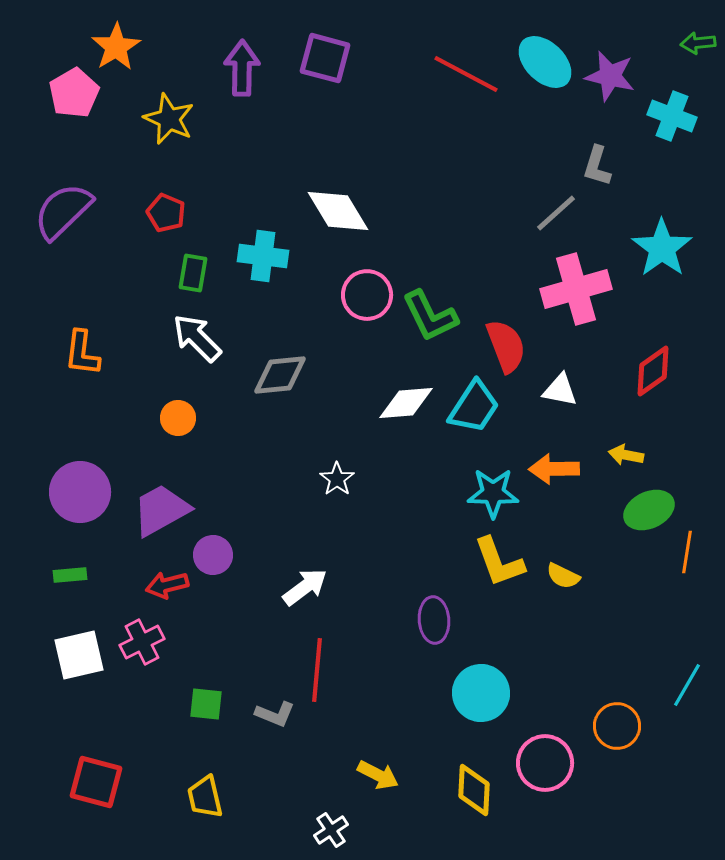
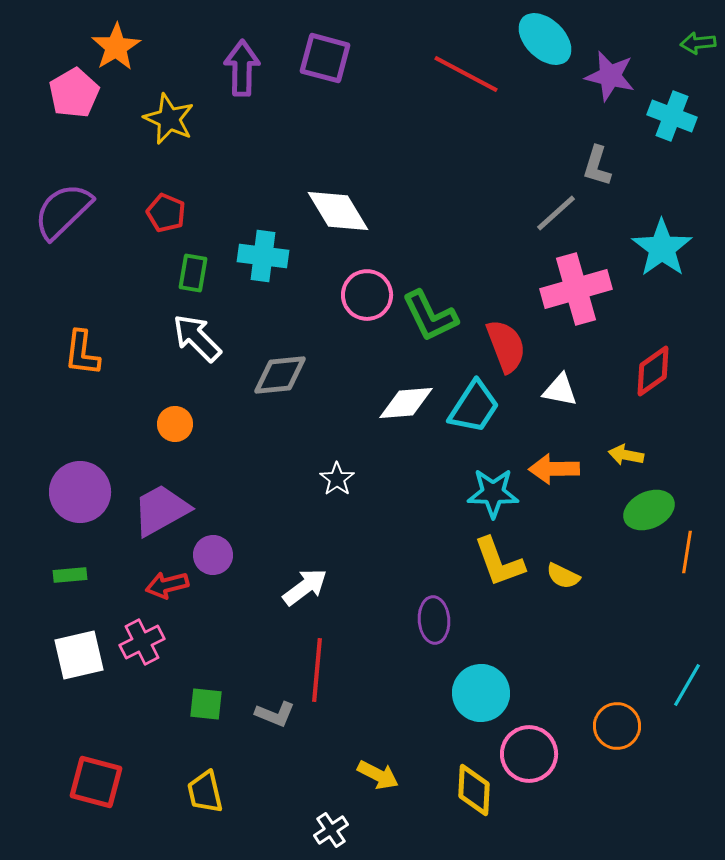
cyan ellipse at (545, 62): moved 23 px up
orange circle at (178, 418): moved 3 px left, 6 px down
pink circle at (545, 763): moved 16 px left, 9 px up
yellow trapezoid at (205, 797): moved 5 px up
